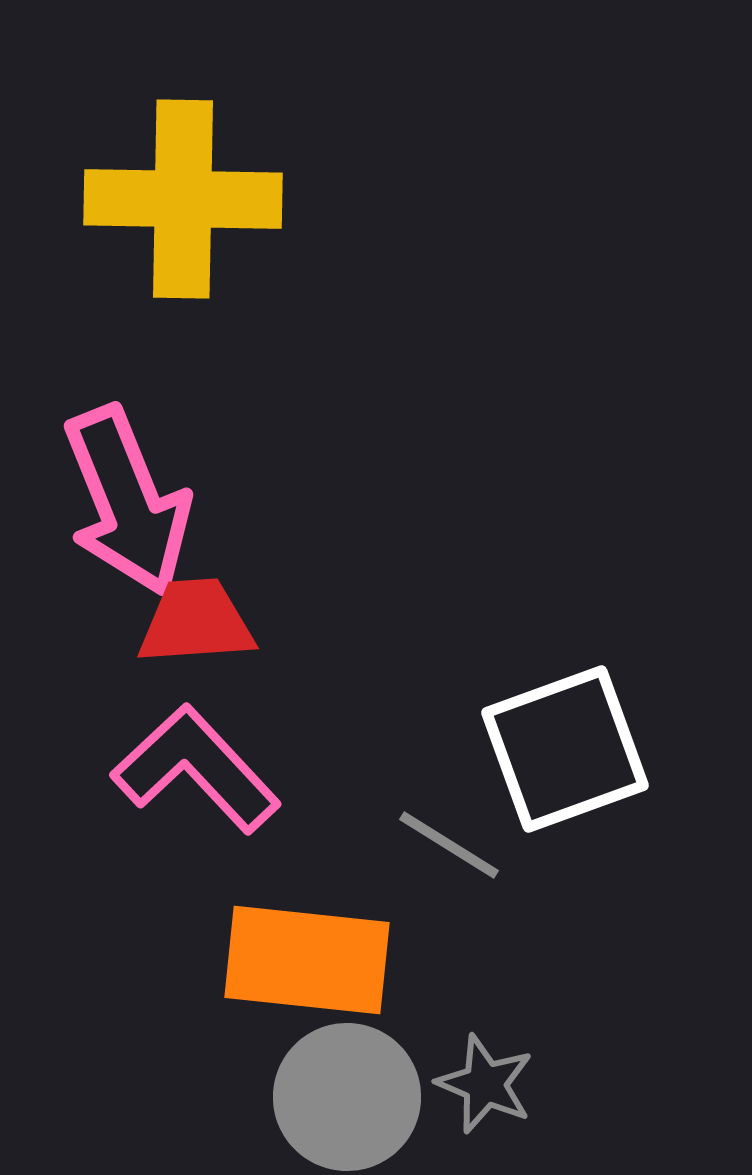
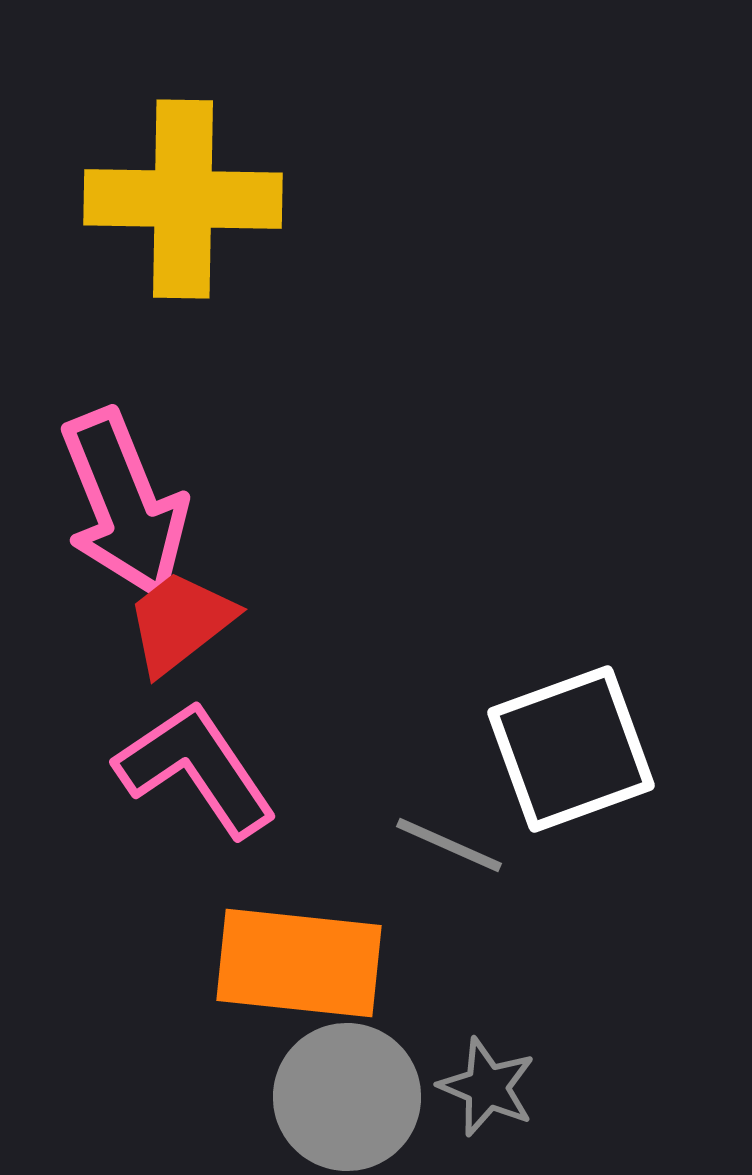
pink arrow: moved 3 px left, 3 px down
red trapezoid: moved 16 px left; rotated 34 degrees counterclockwise
white square: moved 6 px right
pink L-shape: rotated 9 degrees clockwise
gray line: rotated 8 degrees counterclockwise
orange rectangle: moved 8 px left, 3 px down
gray star: moved 2 px right, 3 px down
